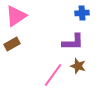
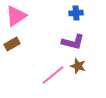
blue cross: moved 6 px left
purple L-shape: rotated 15 degrees clockwise
pink line: rotated 15 degrees clockwise
